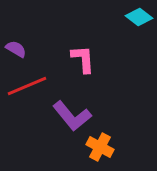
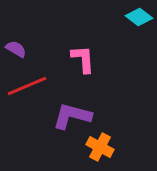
purple L-shape: rotated 144 degrees clockwise
